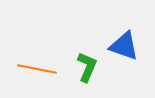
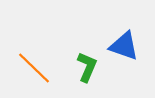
orange line: moved 3 px left, 1 px up; rotated 33 degrees clockwise
